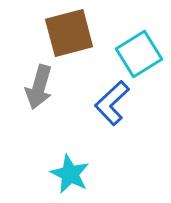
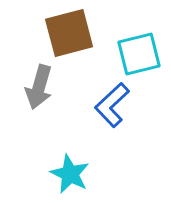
cyan square: rotated 18 degrees clockwise
blue L-shape: moved 2 px down
